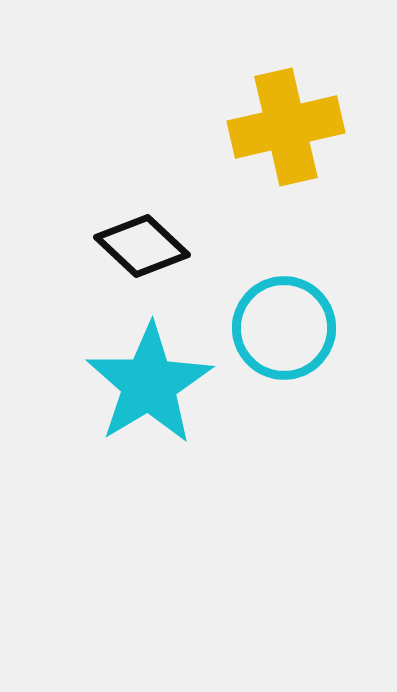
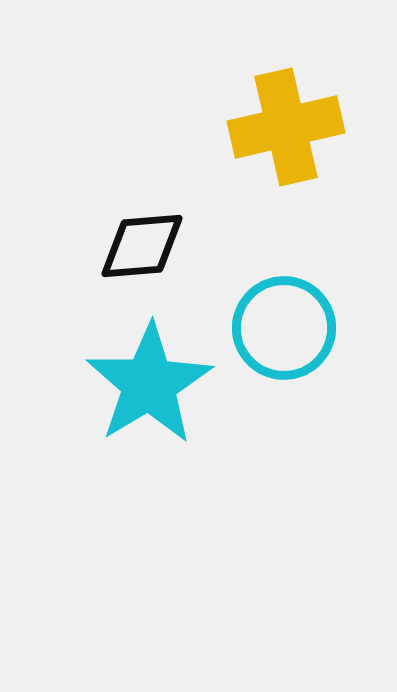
black diamond: rotated 48 degrees counterclockwise
